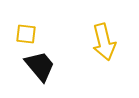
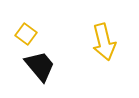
yellow square: rotated 30 degrees clockwise
